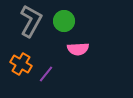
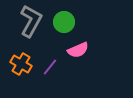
green circle: moved 1 px down
pink semicircle: moved 1 px down; rotated 20 degrees counterclockwise
purple line: moved 4 px right, 7 px up
